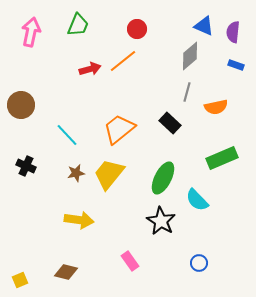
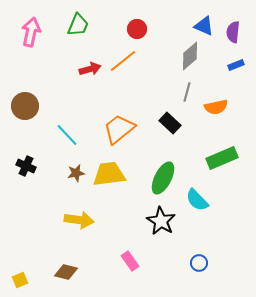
blue rectangle: rotated 42 degrees counterclockwise
brown circle: moved 4 px right, 1 px down
yellow trapezoid: rotated 44 degrees clockwise
